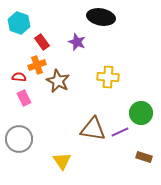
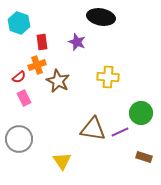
red rectangle: rotated 28 degrees clockwise
red semicircle: rotated 136 degrees clockwise
